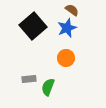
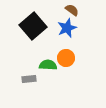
green semicircle: moved 22 px up; rotated 72 degrees clockwise
